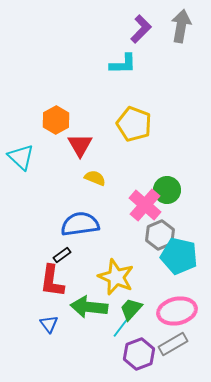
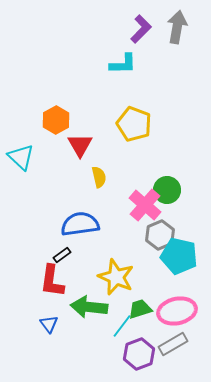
gray arrow: moved 4 px left, 1 px down
yellow semicircle: moved 4 px right, 1 px up; rotated 55 degrees clockwise
green trapezoid: moved 9 px right; rotated 30 degrees clockwise
